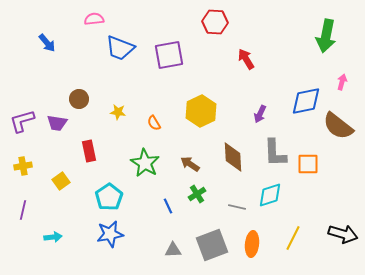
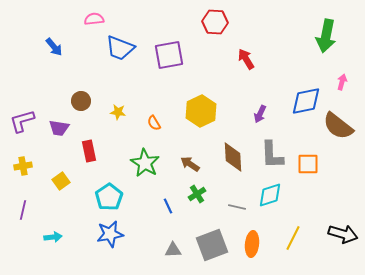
blue arrow: moved 7 px right, 4 px down
brown circle: moved 2 px right, 2 px down
purple trapezoid: moved 2 px right, 5 px down
gray L-shape: moved 3 px left, 2 px down
